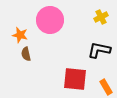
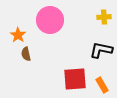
yellow cross: moved 3 px right; rotated 24 degrees clockwise
orange star: moved 2 px left; rotated 21 degrees clockwise
black L-shape: moved 2 px right
red square: rotated 10 degrees counterclockwise
orange rectangle: moved 4 px left, 2 px up
